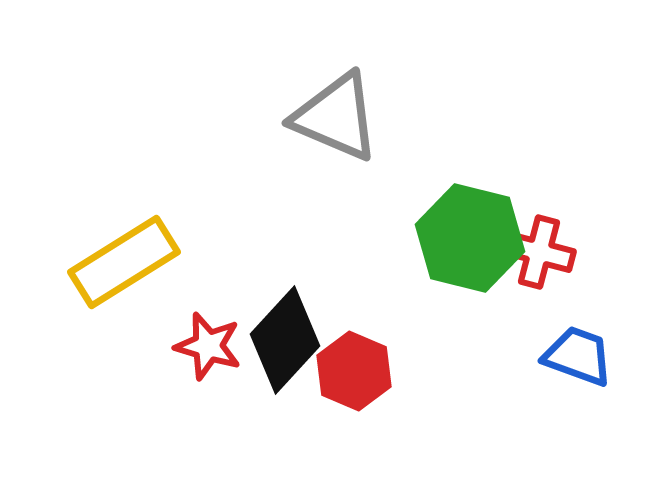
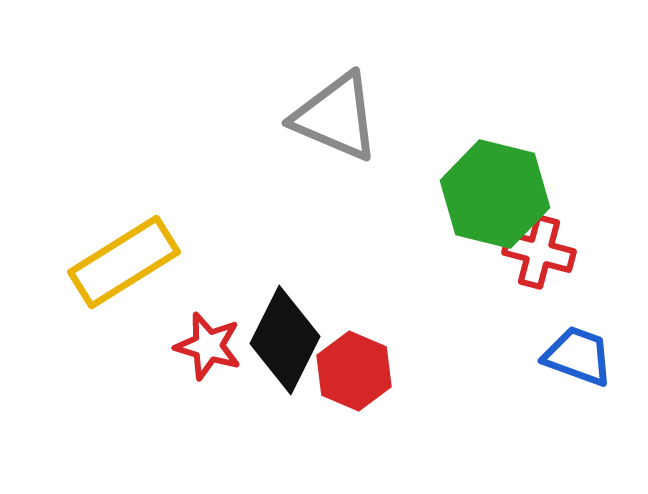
green hexagon: moved 25 px right, 44 px up
black diamond: rotated 16 degrees counterclockwise
